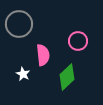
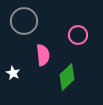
gray circle: moved 5 px right, 3 px up
pink circle: moved 6 px up
white star: moved 10 px left, 1 px up
